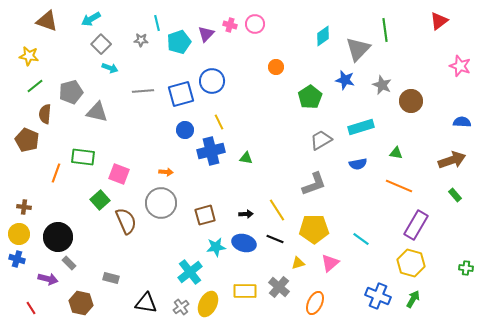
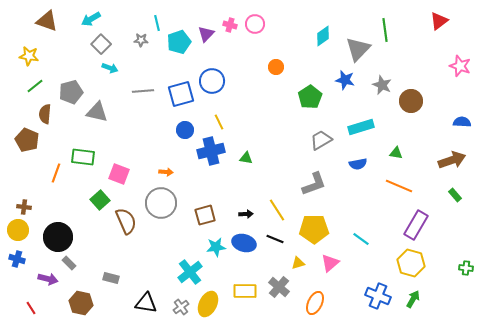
yellow circle at (19, 234): moved 1 px left, 4 px up
